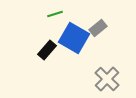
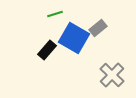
gray cross: moved 5 px right, 4 px up
